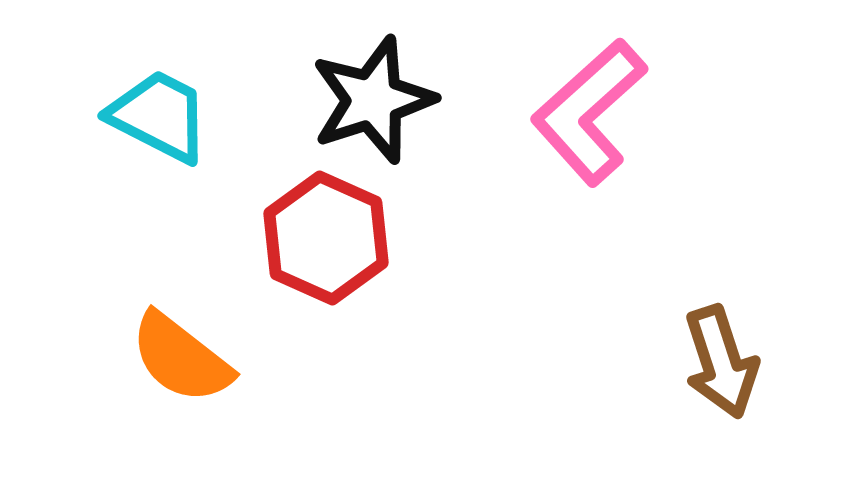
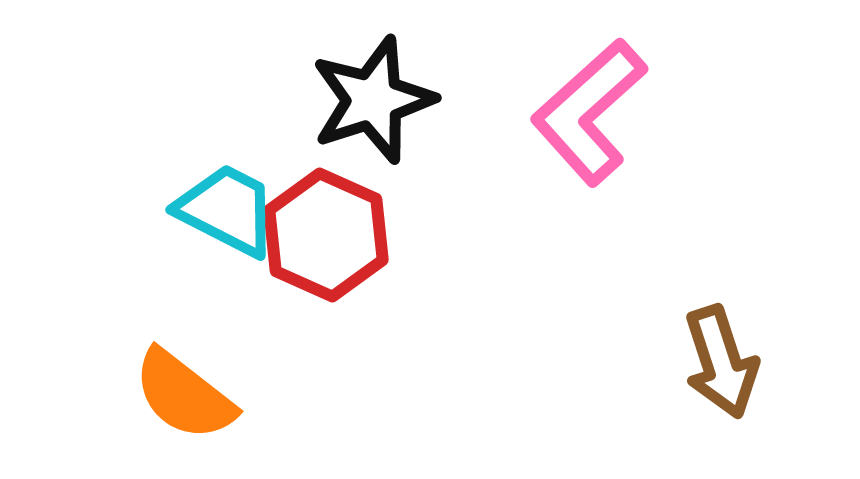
cyan trapezoid: moved 68 px right, 94 px down
red hexagon: moved 3 px up
orange semicircle: moved 3 px right, 37 px down
